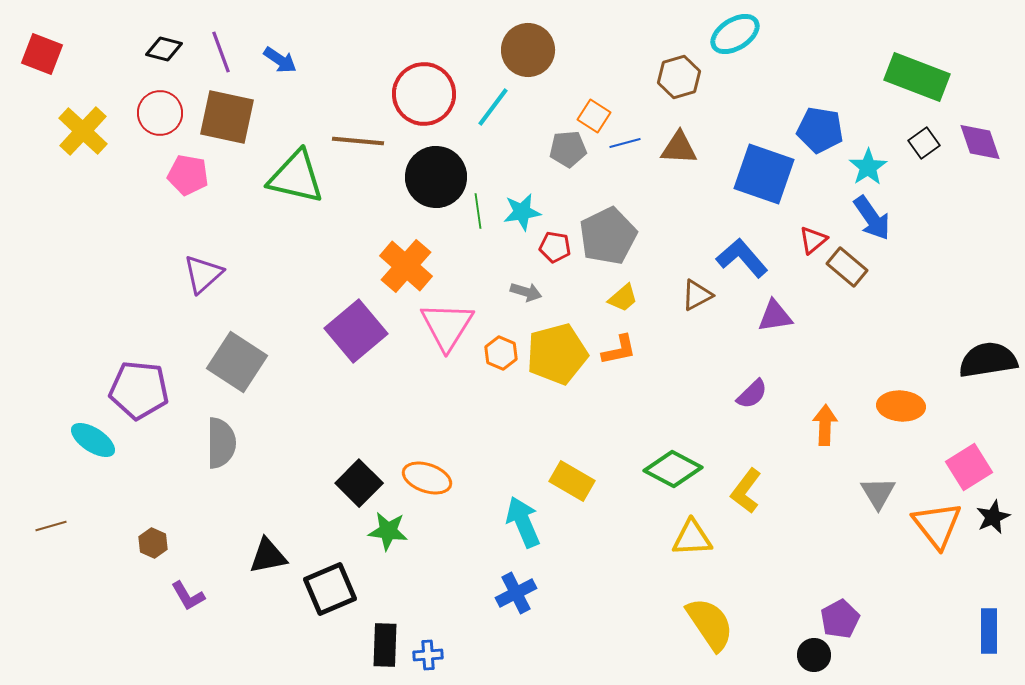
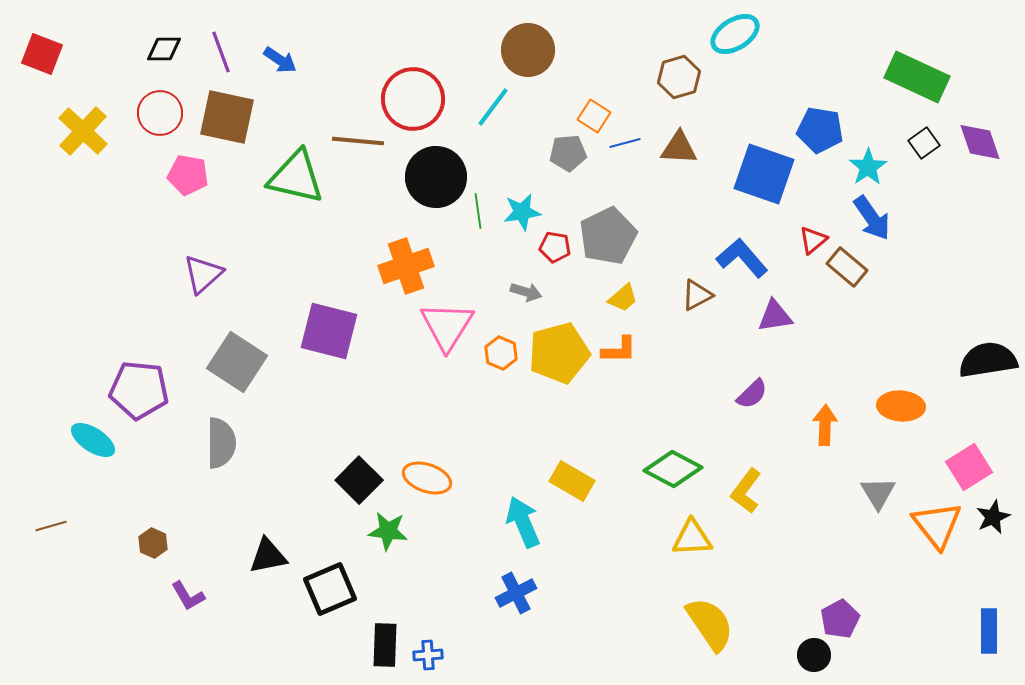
black diamond at (164, 49): rotated 15 degrees counterclockwise
green rectangle at (917, 77): rotated 4 degrees clockwise
red circle at (424, 94): moved 11 px left, 5 px down
gray pentagon at (568, 149): moved 4 px down
orange cross at (406, 266): rotated 30 degrees clockwise
purple square at (356, 331): moved 27 px left; rotated 36 degrees counterclockwise
orange L-shape at (619, 350): rotated 12 degrees clockwise
yellow pentagon at (557, 354): moved 2 px right, 1 px up
black square at (359, 483): moved 3 px up
